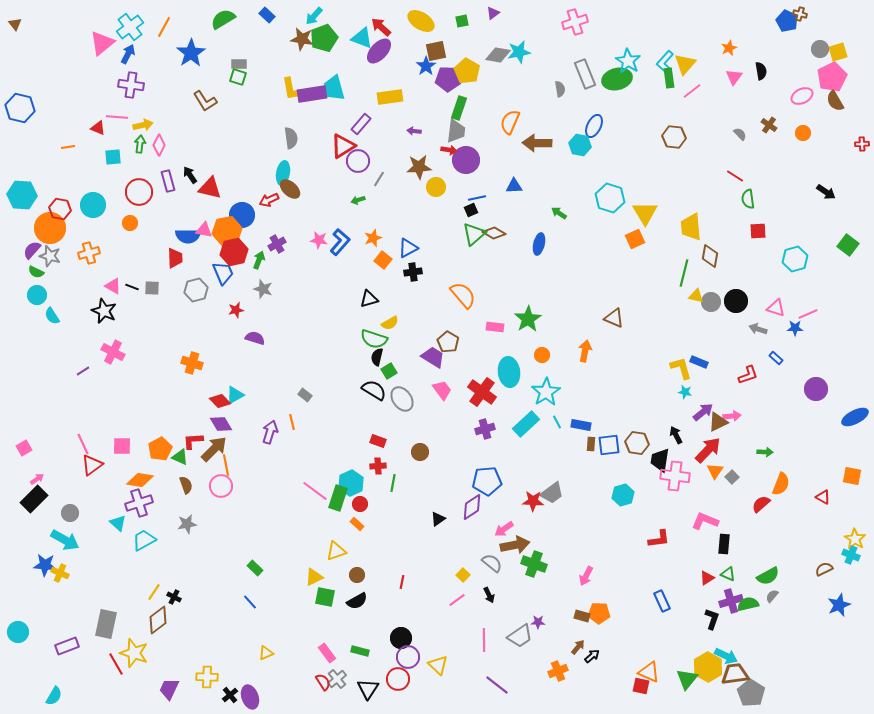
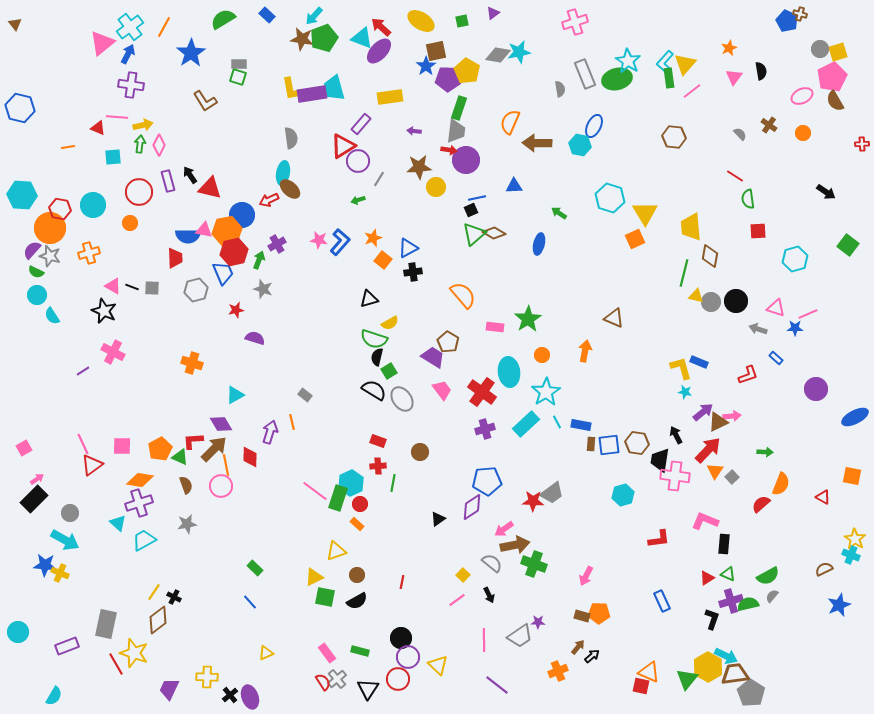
red diamond at (220, 401): moved 30 px right, 56 px down; rotated 45 degrees clockwise
